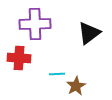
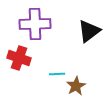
black triangle: moved 2 px up
red cross: rotated 15 degrees clockwise
